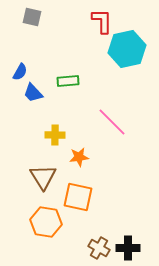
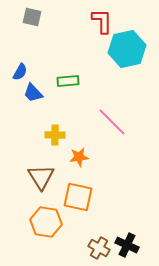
brown triangle: moved 2 px left
black cross: moved 1 px left, 3 px up; rotated 25 degrees clockwise
